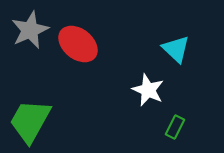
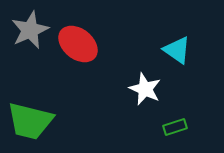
cyan triangle: moved 1 px right, 1 px down; rotated 8 degrees counterclockwise
white star: moved 3 px left, 1 px up
green trapezoid: rotated 105 degrees counterclockwise
green rectangle: rotated 45 degrees clockwise
